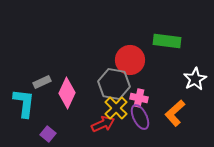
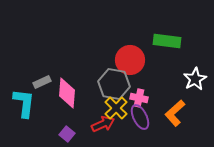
pink diamond: rotated 20 degrees counterclockwise
purple square: moved 19 px right
